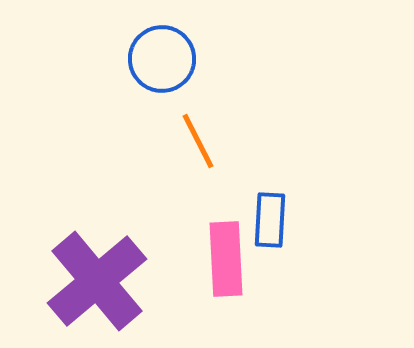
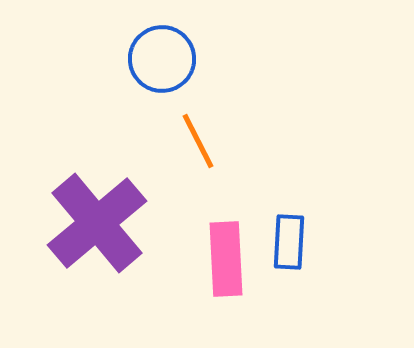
blue rectangle: moved 19 px right, 22 px down
purple cross: moved 58 px up
